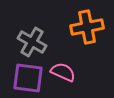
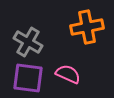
gray cross: moved 4 px left
pink semicircle: moved 5 px right, 2 px down
